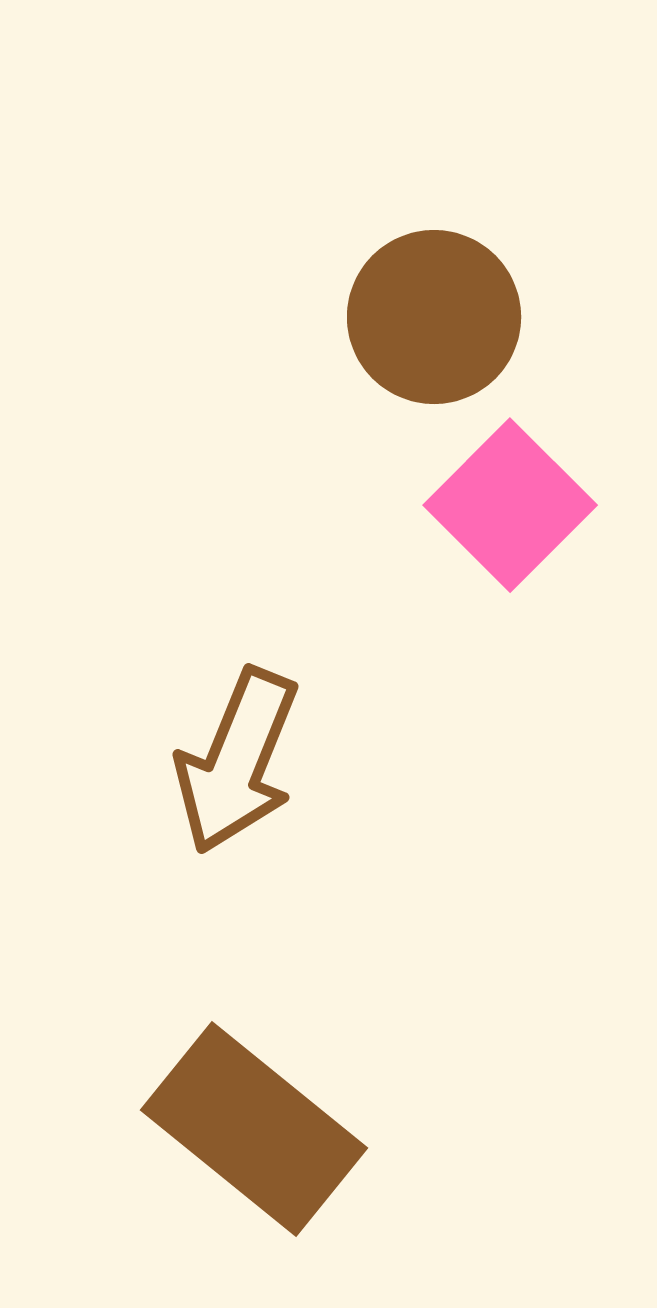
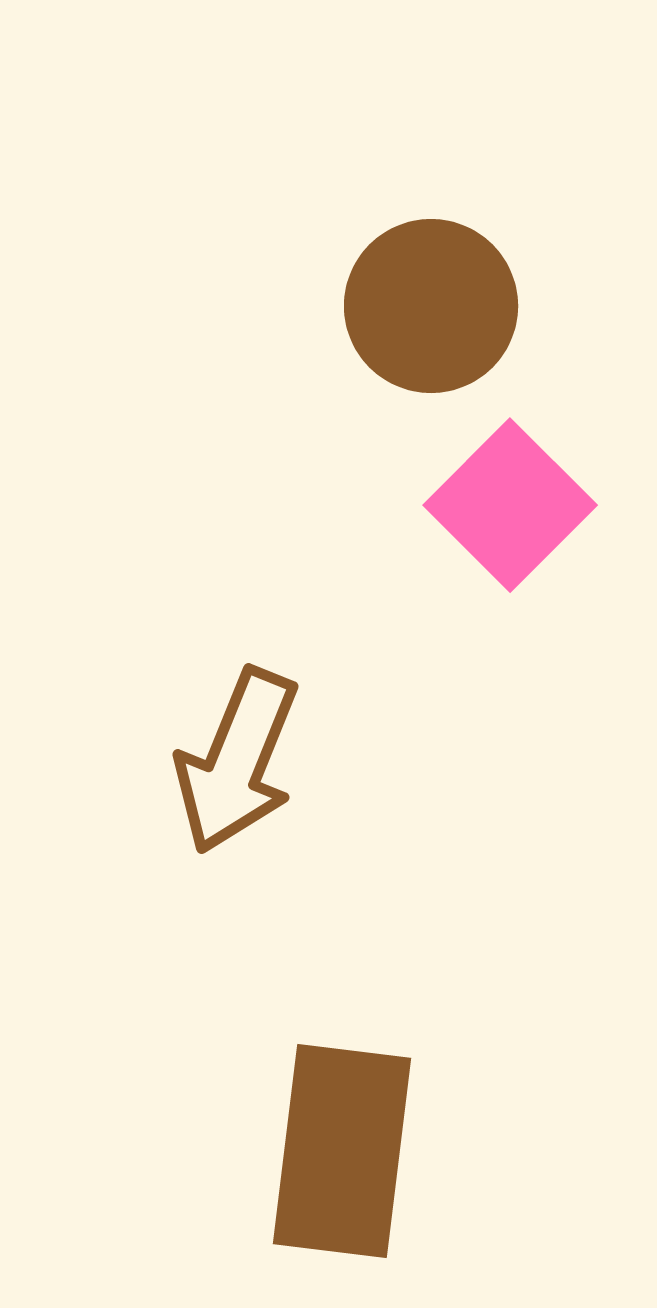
brown circle: moved 3 px left, 11 px up
brown rectangle: moved 88 px right, 22 px down; rotated 58 degrees clockwise
